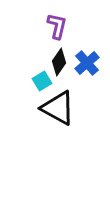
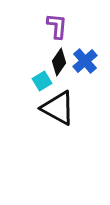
purple L-shape: rotated 8 degrees counterclockwise
blue cross: moved 2 px left, 2 px up
